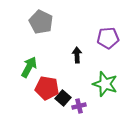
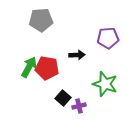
gray pentagon: moved 2 px up; rotated 30 degrees counterclockwise
black arrow: rotated 91 degrees clockwise
red pentagon: moved 20 px up
